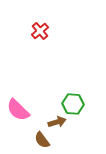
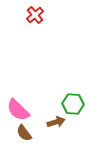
red cross: moved 5 px left, 16 px up
brown arrow: moved 1 px left
brown semicircle: moved 18 px left, 7 px up
